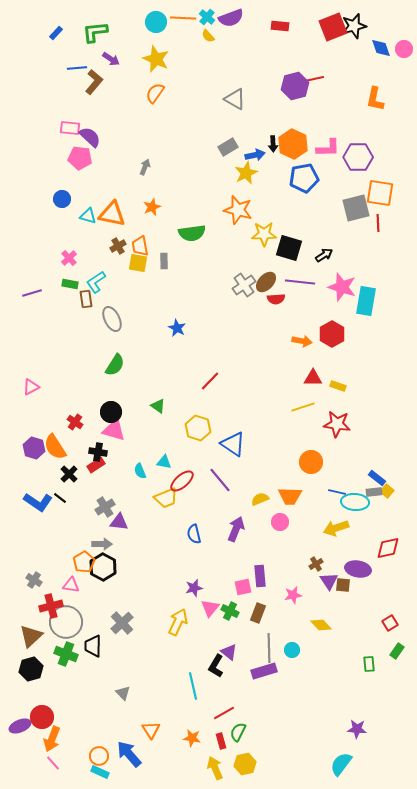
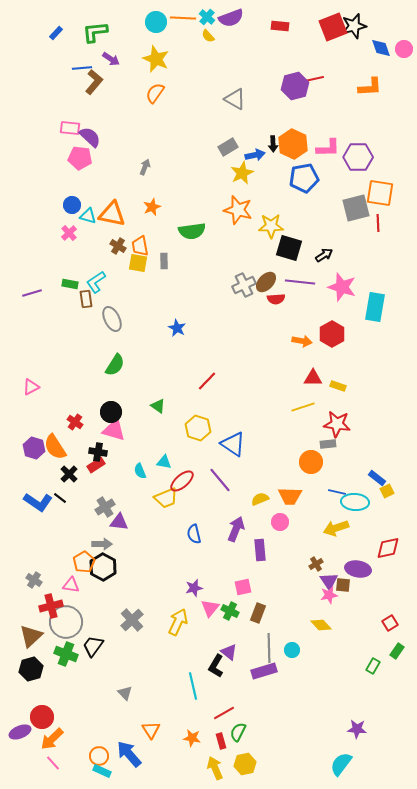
blue line at (77, 68): moved 5 px right
orange L-shape at (375, 99): moved 5 px left, 12 px up; rotated 105 degrees counterclockwise
yellow star at (246, 173): moved 4 px left
blue circle at (62, 199): moved 10 px right, 6 px down
green semicircle at (192, 233): moved 2 px up
yellow star at (264, 234): moved 7 px right, 8 px up
brown cross at (118, 246): rotated 28 degrees counterclockwise
pink cross at (69, 258): moved 25 px up
gray cross at (244, 285): rotated 10 degrees clockwise
cyan rectangle at (366, 301): moved 9 px right, 6 px down
red line at (210, 381): moved 3 px left
yellow square at (387, 491): rotated 24 degrees clockwise
gray rectangle at (374, 492): moved 46 px left, 48 px up
purple rectangle at (260, 576): moved 26 px up
pink star at (293, 595): moved 36 px right
gray cross at (122, 623): moved 10 px right, 3 px up
black trapezoid at (93, 646): rotated 35 degrees clockwise
green rectangle at (369, 664): moved 4 px right, 2 px down; rotated 35 degrees clockwise
gray triangle at (123, 693): moved 2 px right
purple ellipse at (20, 726): moved 6 px down
orange arrow at (52, 739): rotated 25 degrees clockwise
cyan rectangle at (100, 772): moved 2 px right, 1 px up
